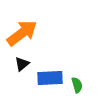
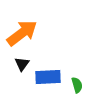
black triangle: rotated 14 degrees counterclockwise
blue rectangle: moved 2 px left, 1 px up
